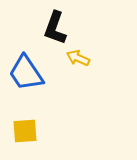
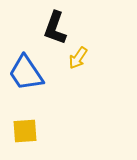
yellow arrow: rotated 80 degrees counterclockwise
